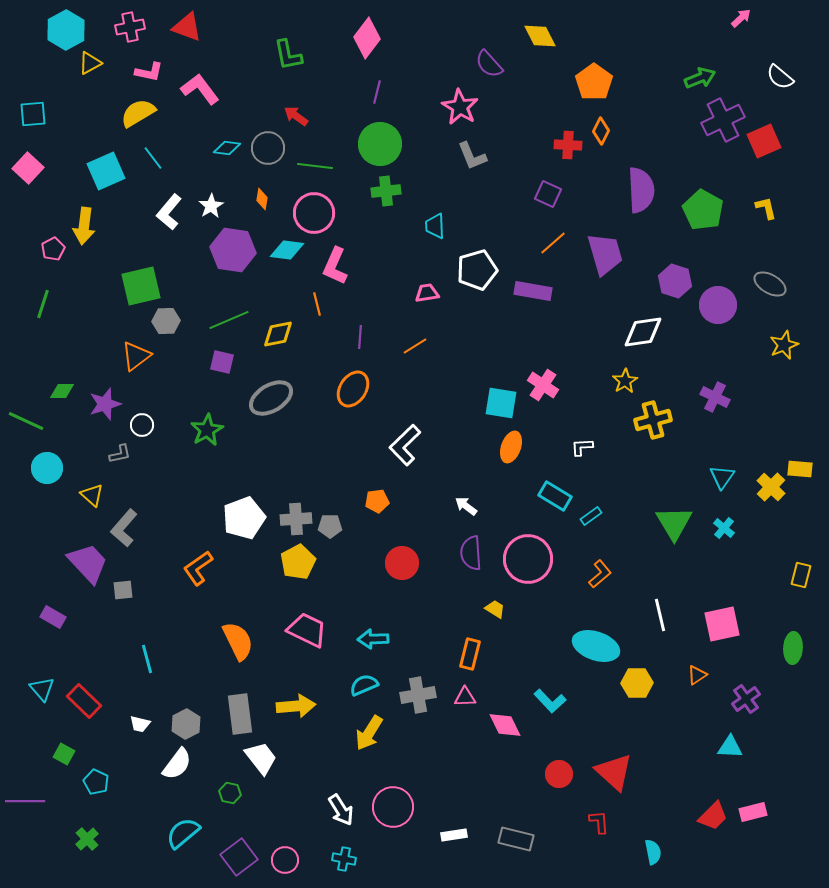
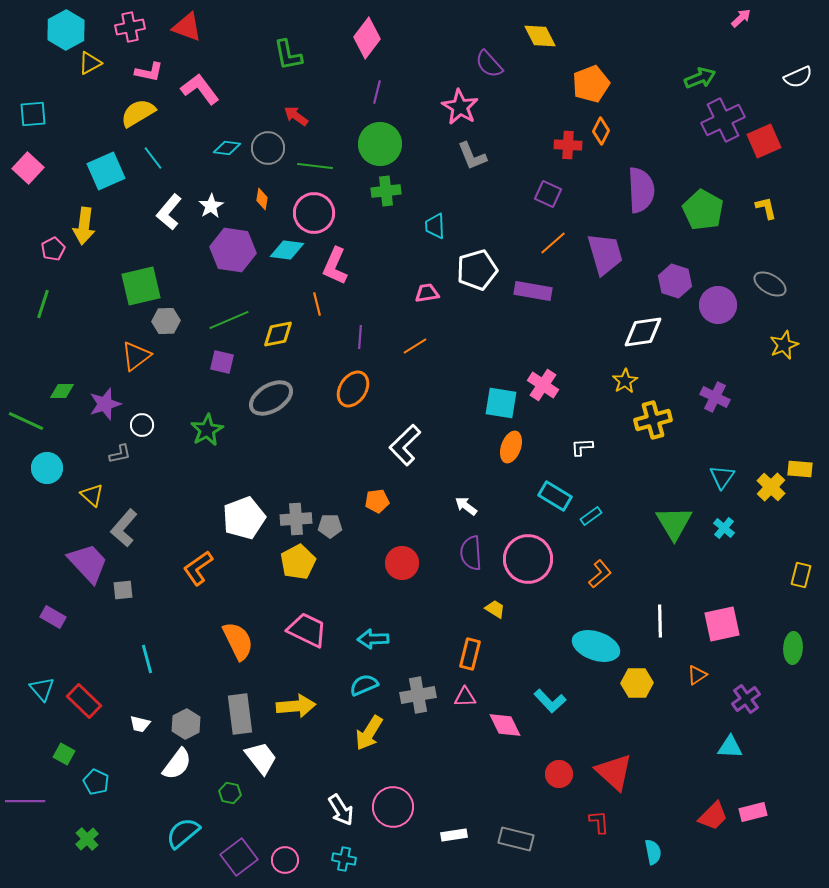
white semicircle at (780, 77): moved 18 px right; rotated 64 degrees counterclockwise
orange pentagon at (594, 82): moved 3 px left, 2 px down; rotated 15 degrees clockwise
white line at (660, 615): moved 6 px down; rotated 12 degrees clockwise
